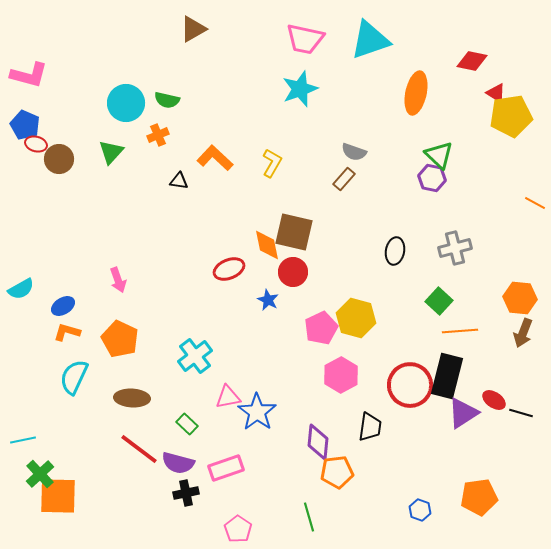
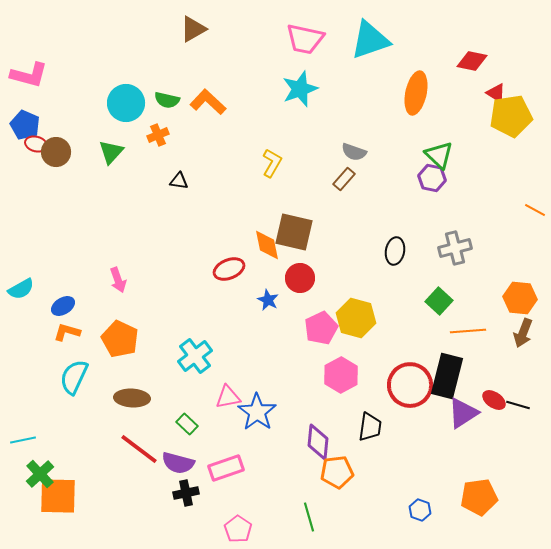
orange L-shape at (215, 158): moved 7 px left, 56 px up
brown circle at (59, 159): moved 3 px left, 7 px up
orange line at (535, 203): moved 7 px down
red circle at (293, 272): moved 7 px right, 6 px down
orange line at (460, 331): moved 8 px right
black line at (521, 413): moved 3 px left, 8 px up
